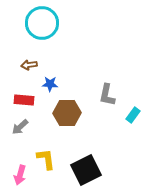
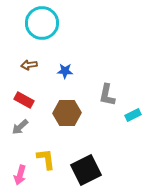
blue star: moved 15 px right, 13 px up
red rectangle: rotated 24 degrees clockwise
cyan rectangle: rotated 28 degrees clockwise
